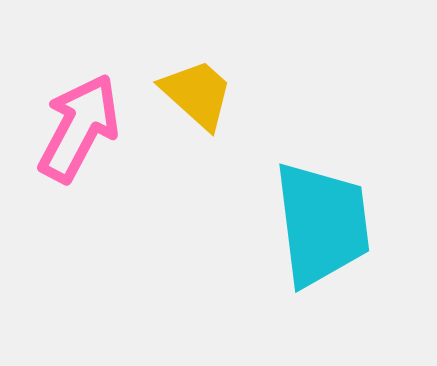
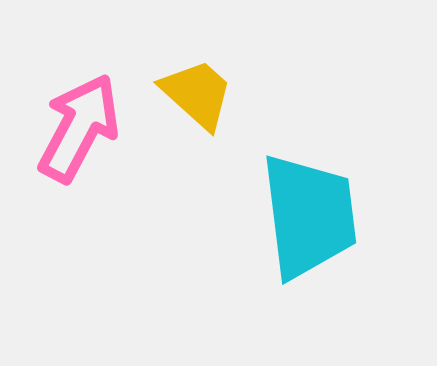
cyan trapezoid: moved 13 px left, 8 px up
